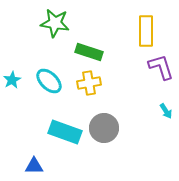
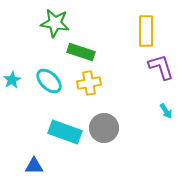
green rectangle: moved 8 px left
